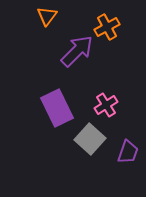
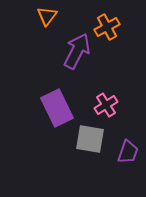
purple arrow: rotated 18 degrees counterclockwise
gray square: rotated 32 degrees counterclockwise
